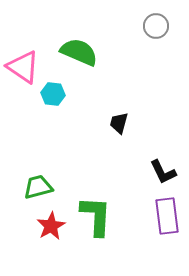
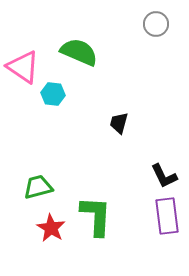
gray circle: moved 2 px up
black L-shape: moved 1 px right, 4 px down
red star: moved 2 px down; rotated 12 degrees counterclockwise
